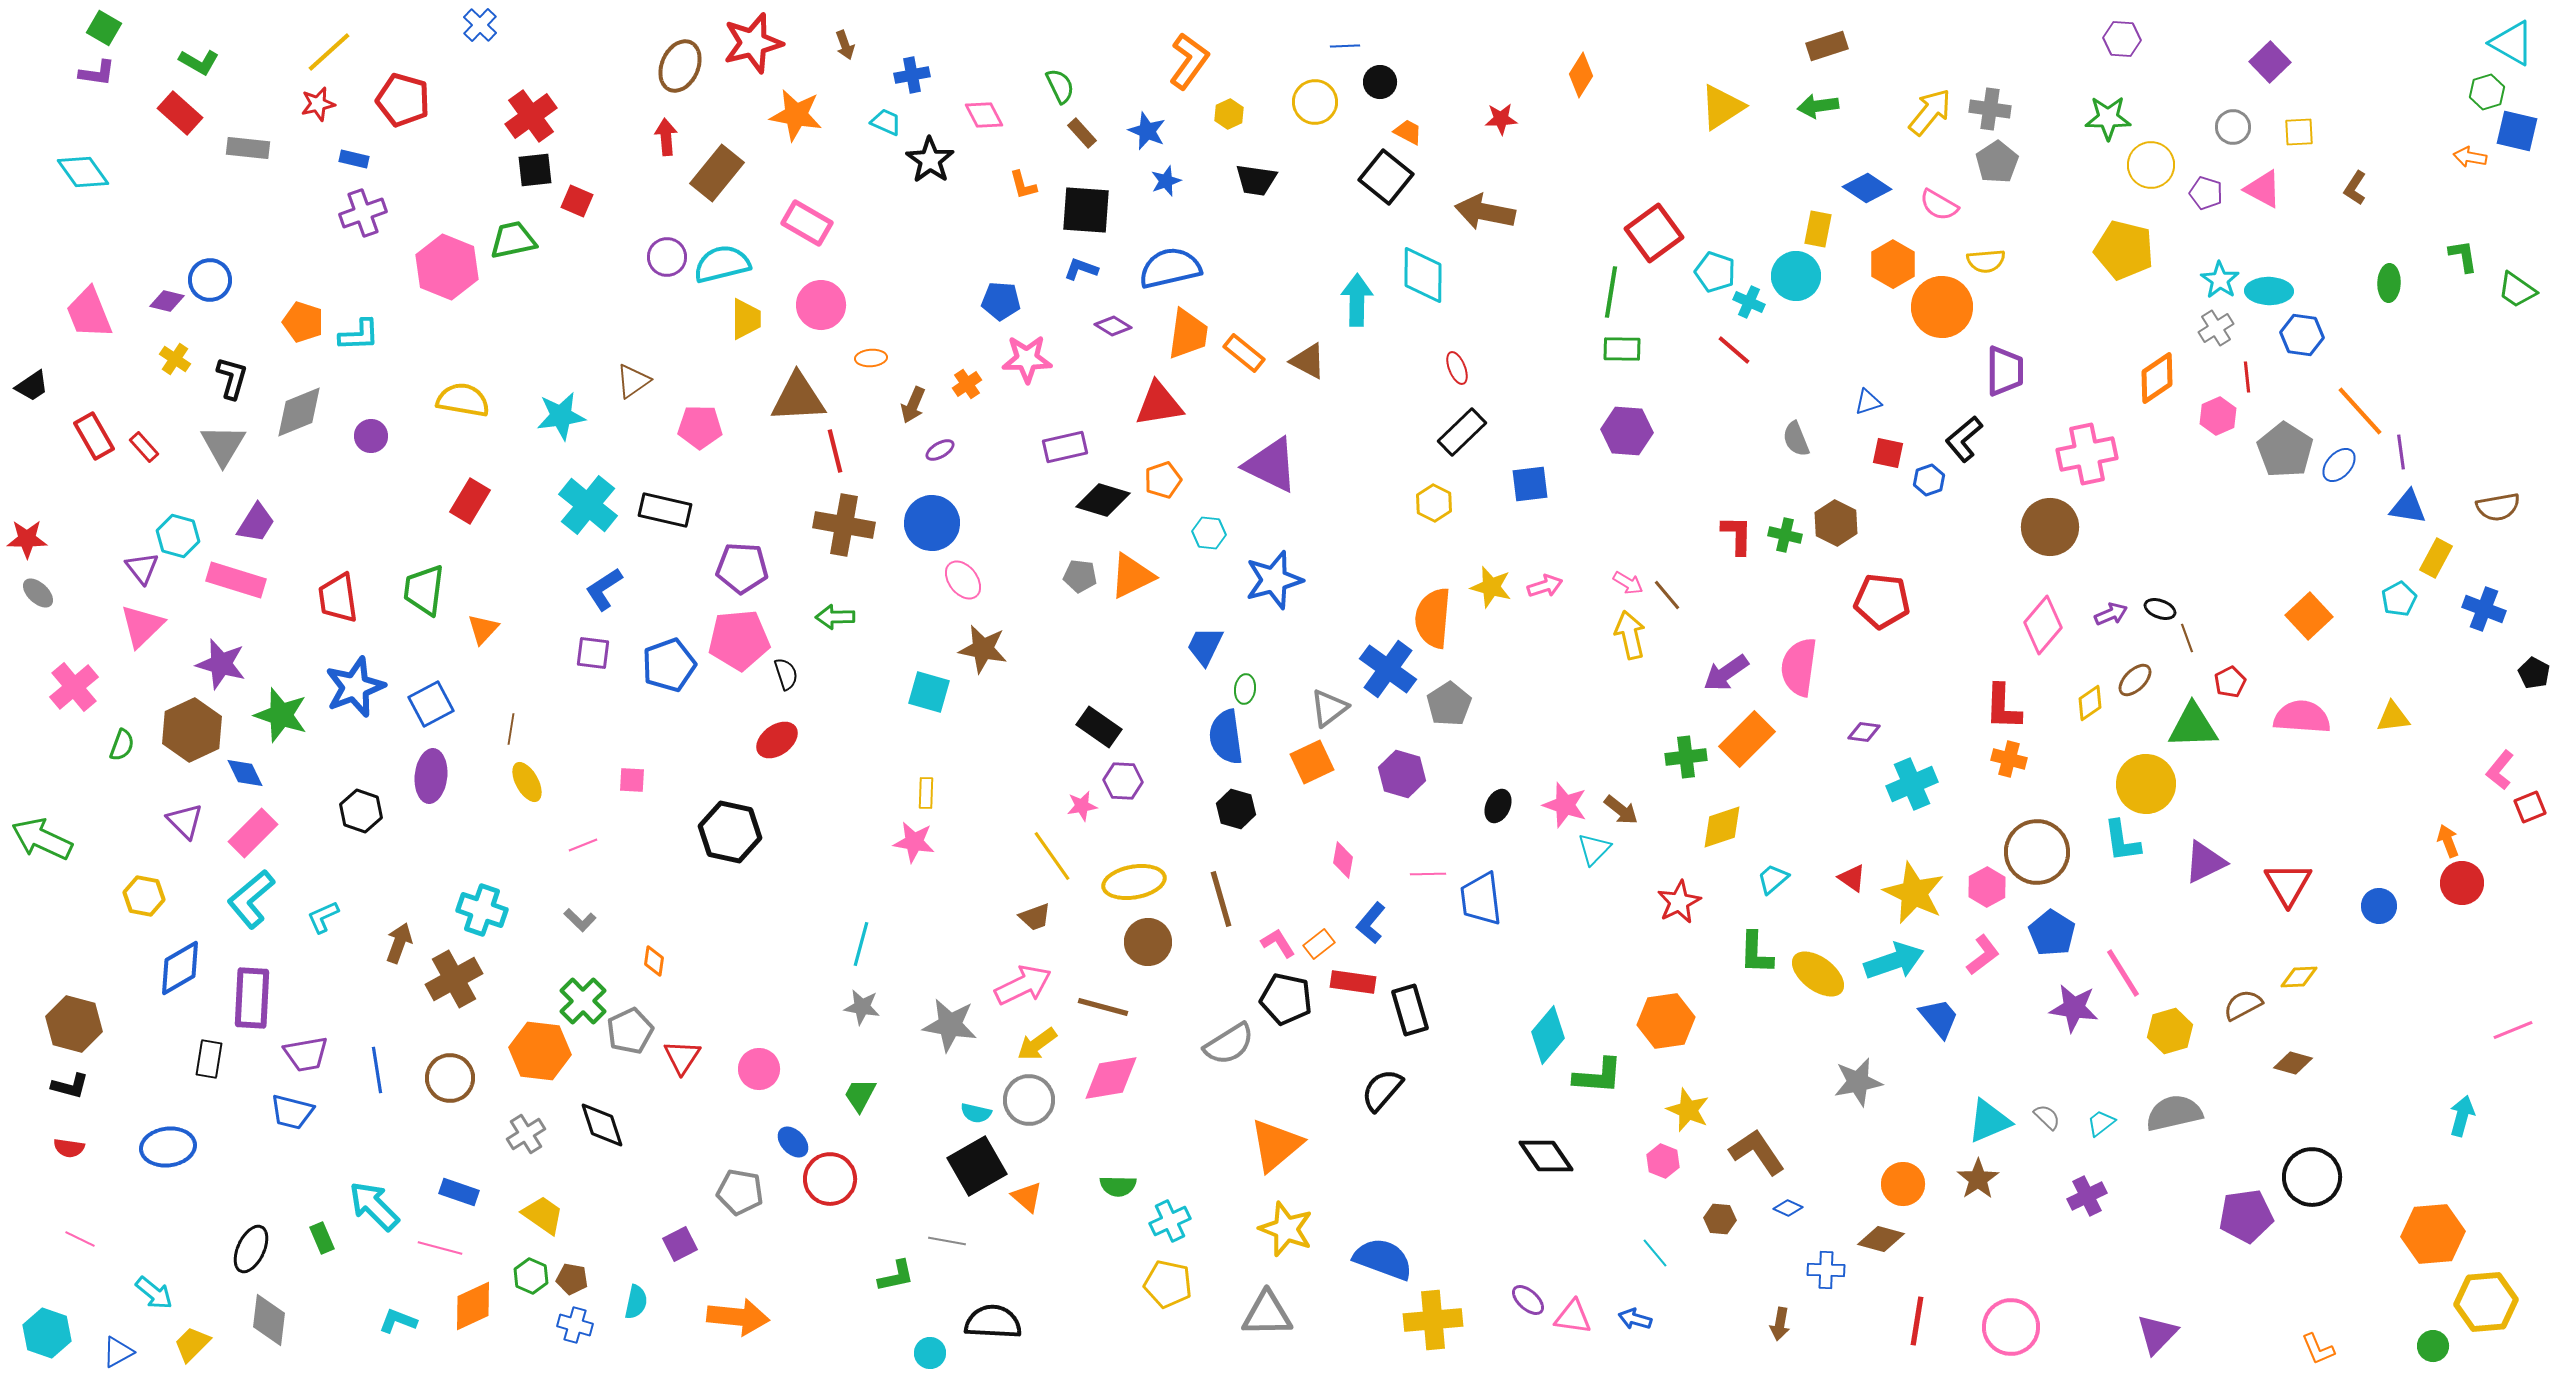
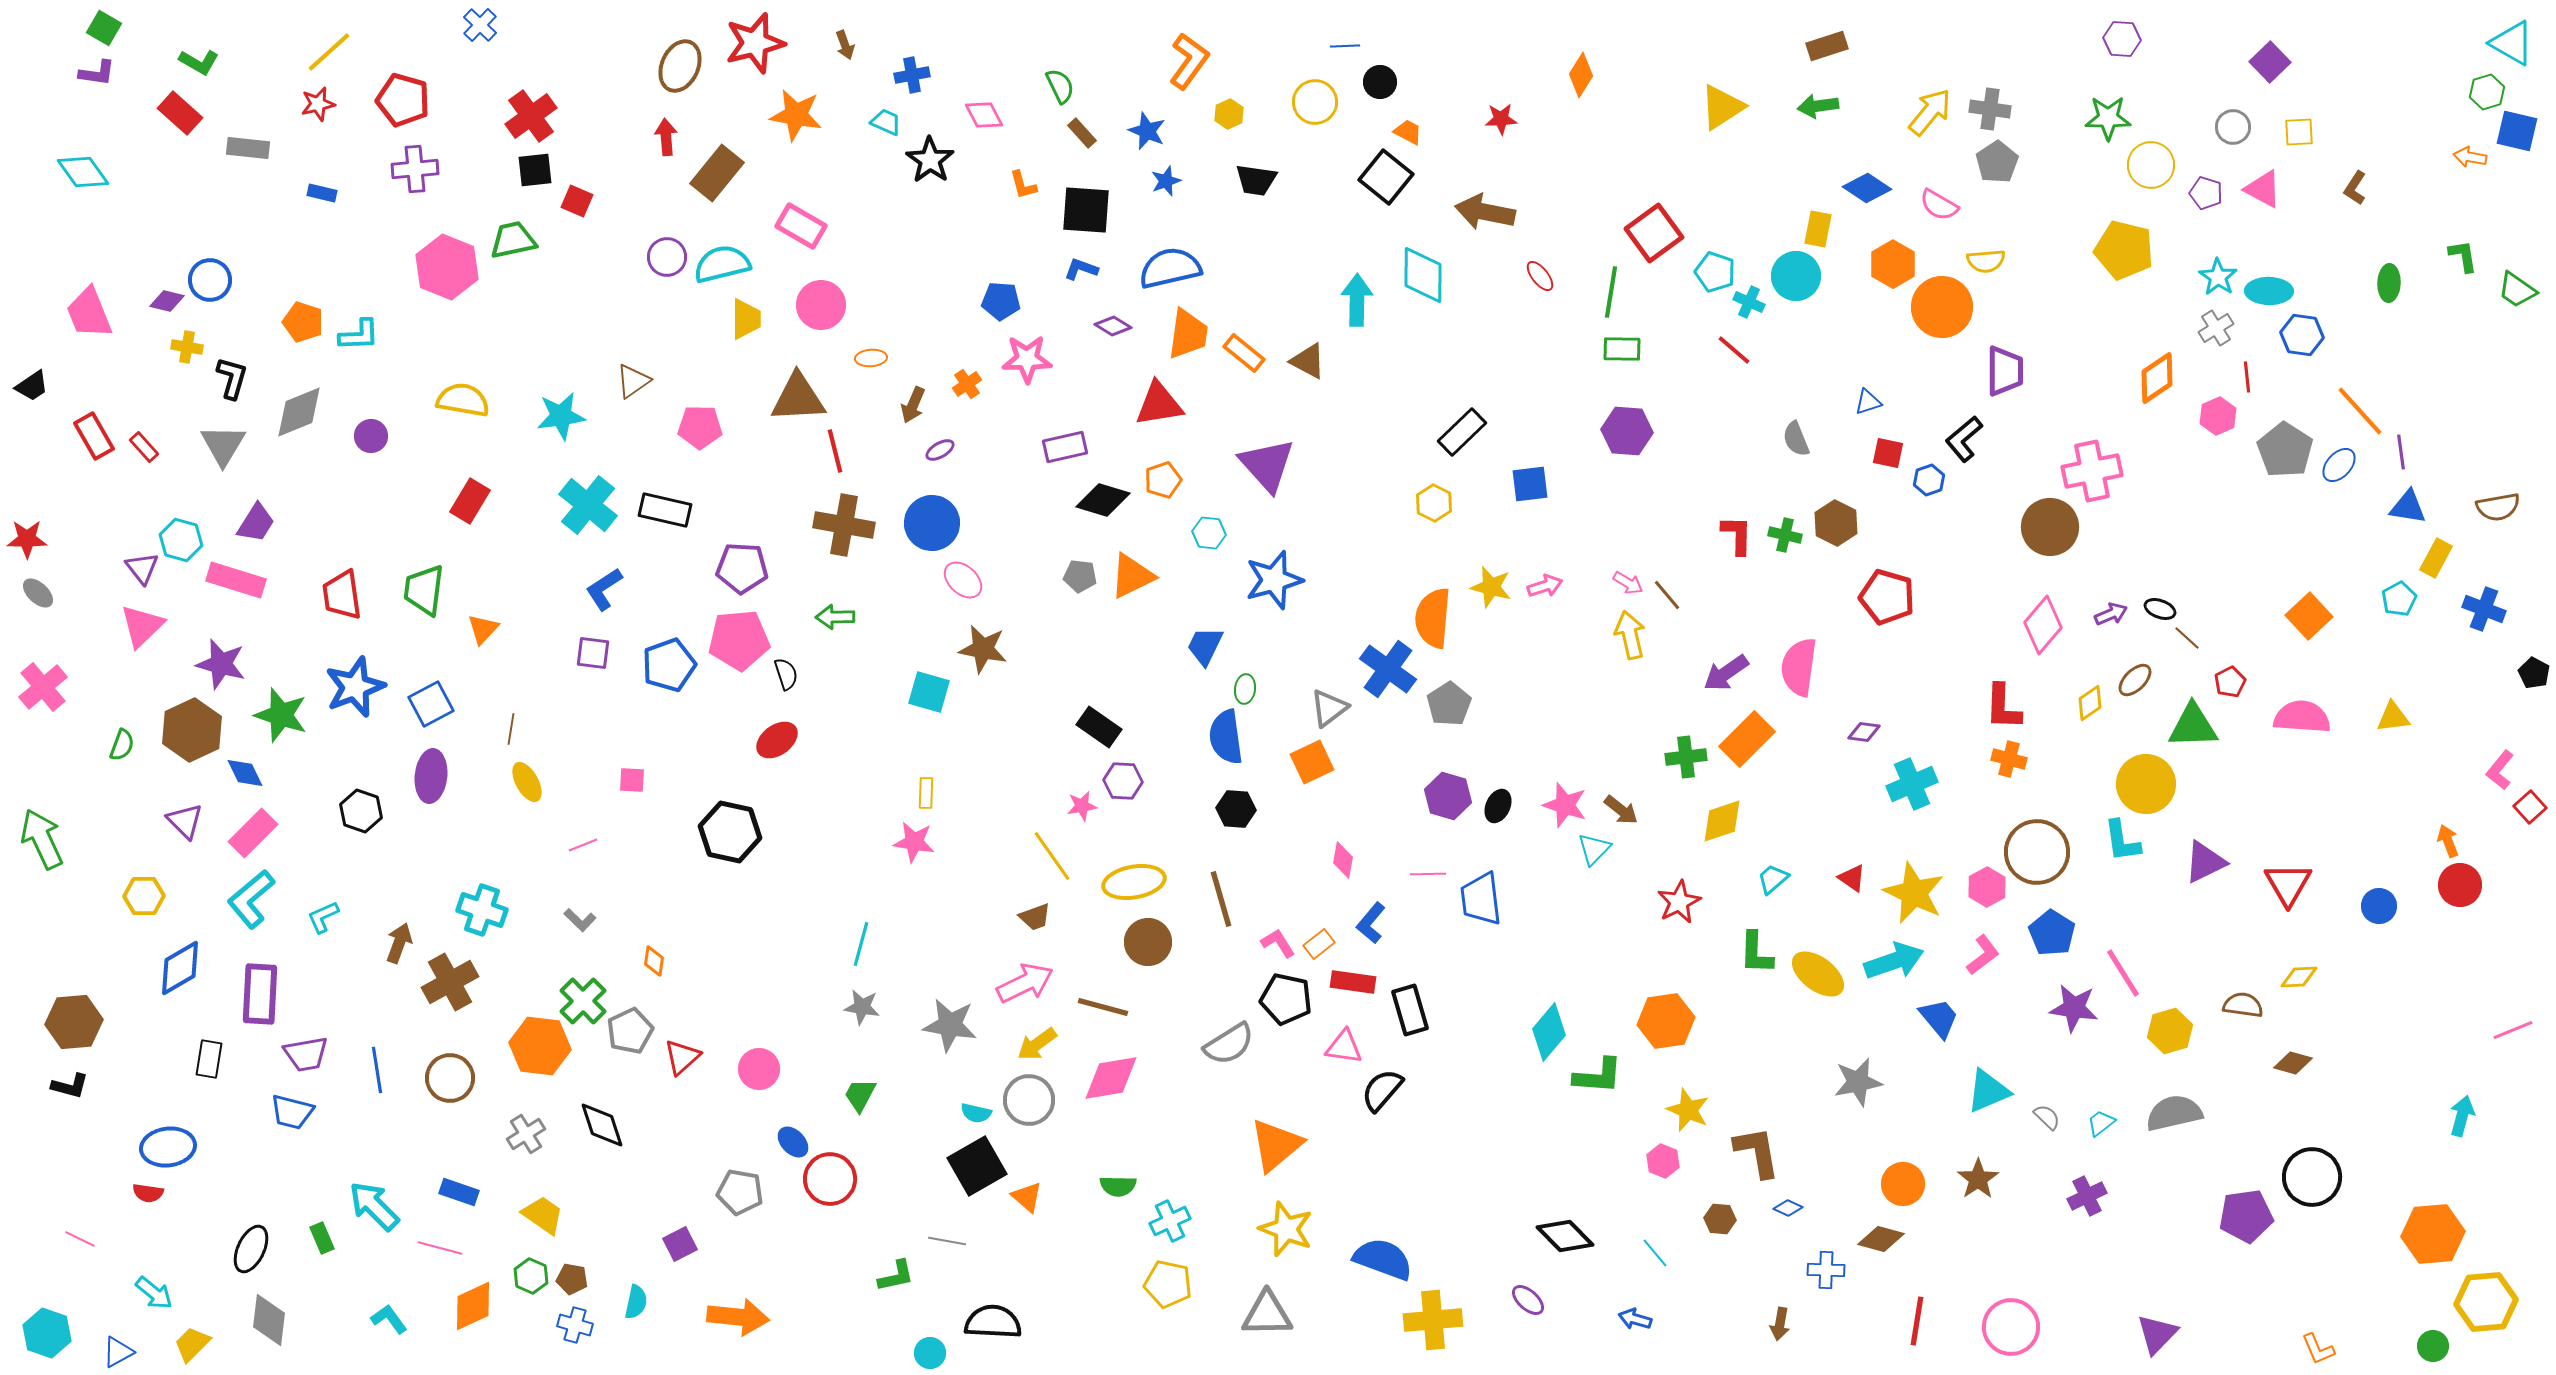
red star at (753, 43): moved 2 px right
blue rectangle at (354, 159): moved 32 px left, 34 px down
purple cross at (363, 213): moved 52 px right, 44 px up; rotated 15 degrees clockwise
pink rectangle at (807, 223): moved 6 px left, 3 px down
cyan star at (2220, 280): moved 2 px left, 3 px up
yellow cross at (175, 359): moved 12 px right, 12 px up; rotated 24 degrees counterclockwise
red ellipse at (1457, 368): moved 83 px right, 92 px up; rotated 16 degrees counterclockwise
pink cross at (2087, 454): moved 5 px right, 17 px down
purple triangle at (1271, 465): moved 4 px left; rotated 22 degrees clockwise
cyan hexagon at (178, 536): moved 3 px right, 4 px down
pink ellipse at (963, 580): rotated 9 degrees counterclockwise
red trapezoid at (338, 598): moved 4 px right, 3 px up
red pentagon at (1882, 601): moved 5 px right, 4 px up; rotated 10 degrees clockwise
brown line at (2187, 638): rotated 28 degrees counterclockwise
pink cross at (74, 687): moved 31 px left
purple hexagon at (1402, 774): moved 46 px right, 22 px down
red square at (2530, 807): rotated 20 degrees counterclockwise
black hexagon at (1236, 809): rotated 12 degrees counterclockwise
yellow diamond at (1722, 827): moved 6 px up
green arrow at (42, 839): rotated 40 degrees clockwise
red circle at (2462, 883): moved 2 px left, 2 px down
yellow hexagon at (144, 896): rotated 12 degrees counterclockwise
brown cross at (454, 979): moved 4 px left, 3 px down
pink arrow at (1023, 985): moved 2 px right, 2 px up
purple rectangle at (252, 998): moved 8 px right, 4 px up
brown semicircle at (2243, 1005): rotated 36 degrees clockwise
brown hexagon at (74, 1024): moved 2 px up; rotated 20 degrees counterclockwise
cyan diamond at (1548, 1035): moved 1 px right, 3 px up
orange hexagon at (540, 1051): moved 5 px up
red triangle at (682, 1057): rotated 15 degrees clockwise
cyan triangle at (1989, 1121): moved 1 px left, 30 px up
red semicircle at (69, 1148): moved 79 px right, 45 px down
brown L-shape at (1757, 1152): rotated 24 degrees clockwise
black diamond at (1546, 1156): moved 19 px right, 80 px down; rotated 10 degrees counterclockwise
pink triangle at (1573, 1317): moved 229 px left, 270 px up
cyan L-shape at (398, 1321): moved 9 px left, 2 px up; rotated 33 degrees clockwise
